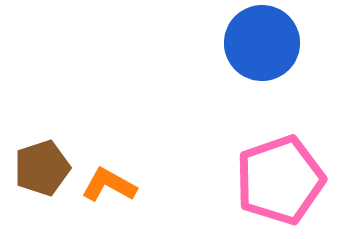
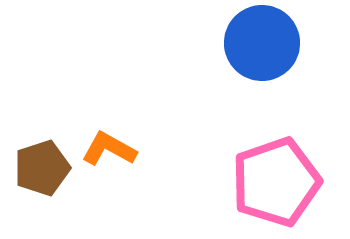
pink pentagon: moved 4 px left, 2 px down
orange L-shape: moved 36 px up
